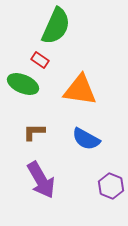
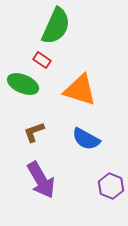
red rectangle: moved 2 px right
orange triangle: rotated 9 degrees clockwise
brown L-shape: rotated 20 degrees counterclockwise
